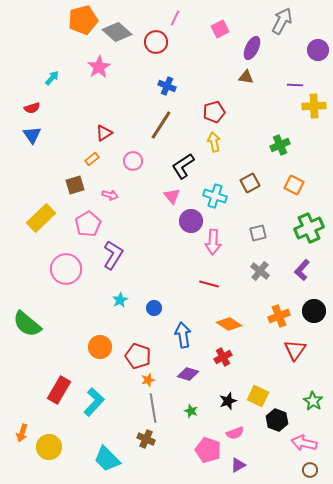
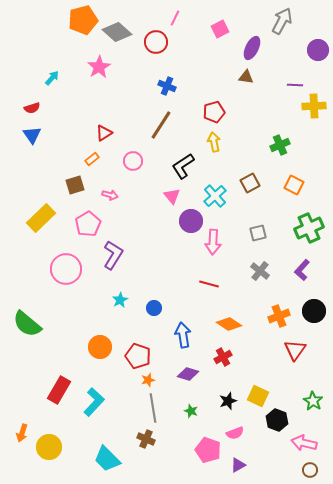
cyan cross at (215, 196): rotated 30 degrees clockwise
